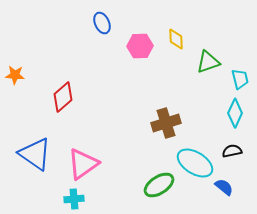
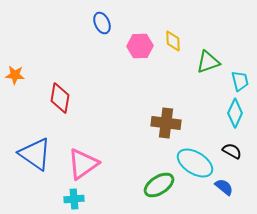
yellow diamond: moved 3 px left, 2 px down
cyan trapezoid: moved 2 px down
red diamond: moved 3 px left, 1 px down; rotated 40 degrees counterclockwise
brown cross: rotated 24 degrees clockwise
black semicircle: rotated 42 degrees clockwise
